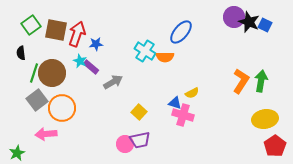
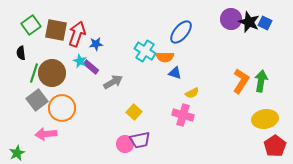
purple circle: moved 3 px left, 2 px down
blue square: moved 2 px up
blue triangle: moved 30 px up
yellow square: moved 5 px left
